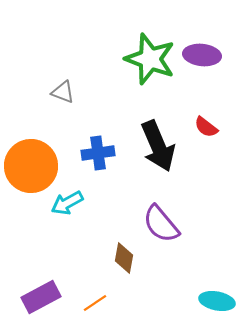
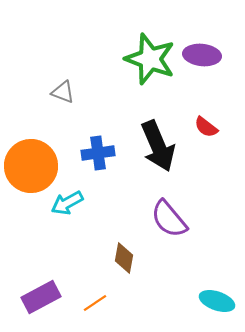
purple semicircle: moved 8 px right, 5 px up
cyan ellipse: rotated 8 degrees clockwise
